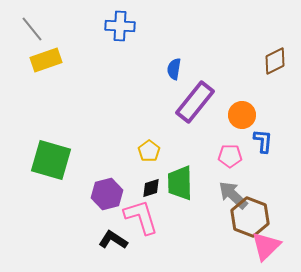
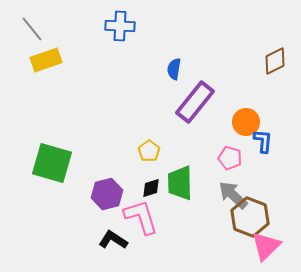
orange circle: moved 4 px right, 7 px down
pink pentagon: moved 2 px down; rotated 15 degrees clockwise
green square: moved 1 px right, 3 px down
